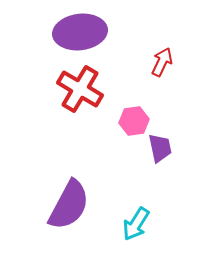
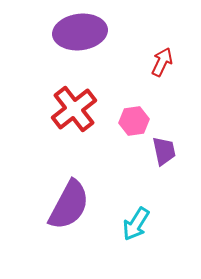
red cross: moved 6 px left, 20 px down; rotated 21 degrees clockwise
purple trapezoid: moved 4 px right, 3 px down
